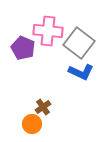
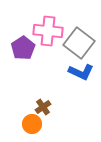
purple pentagon: rotated 15 degrees clockwise
